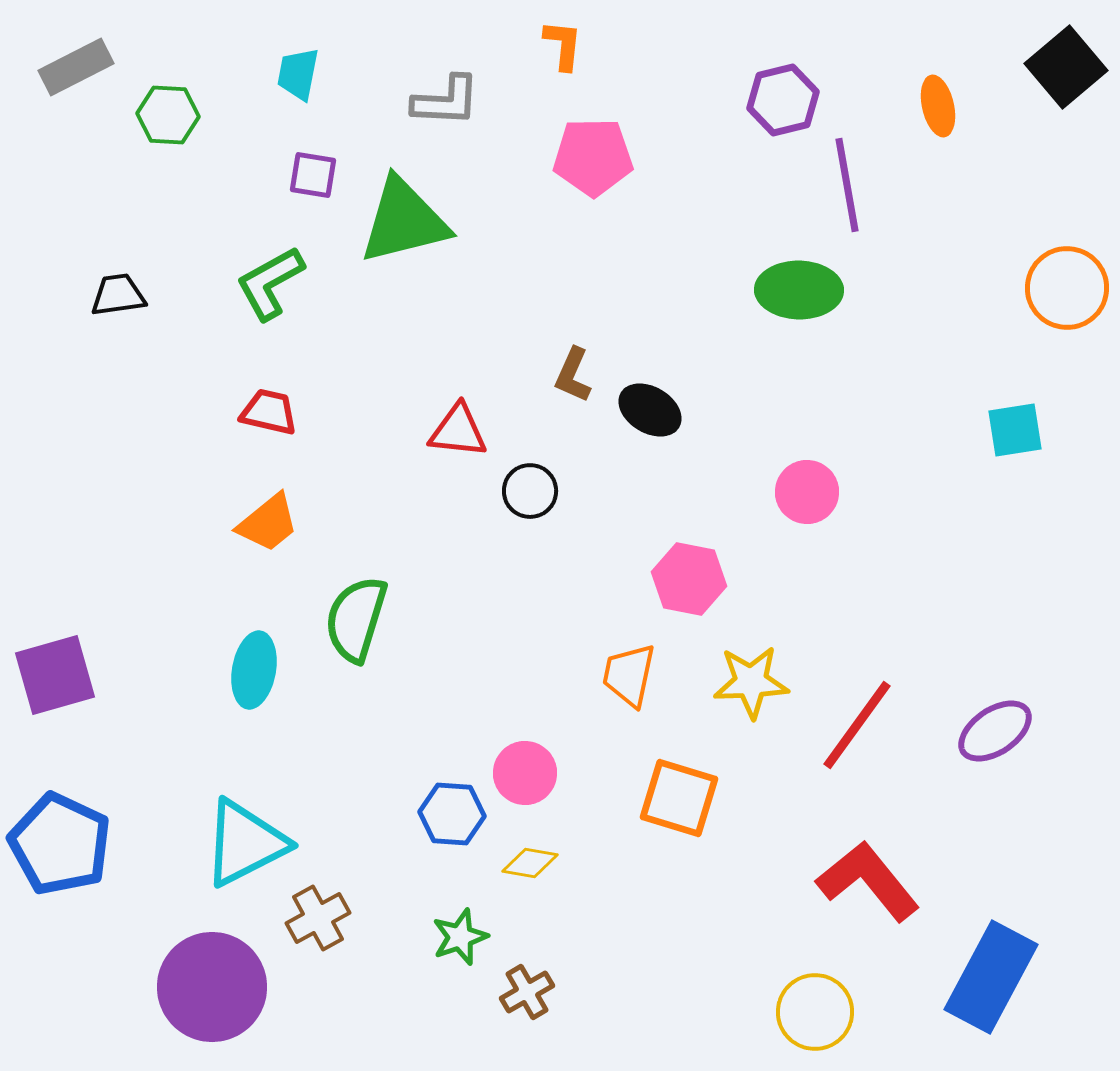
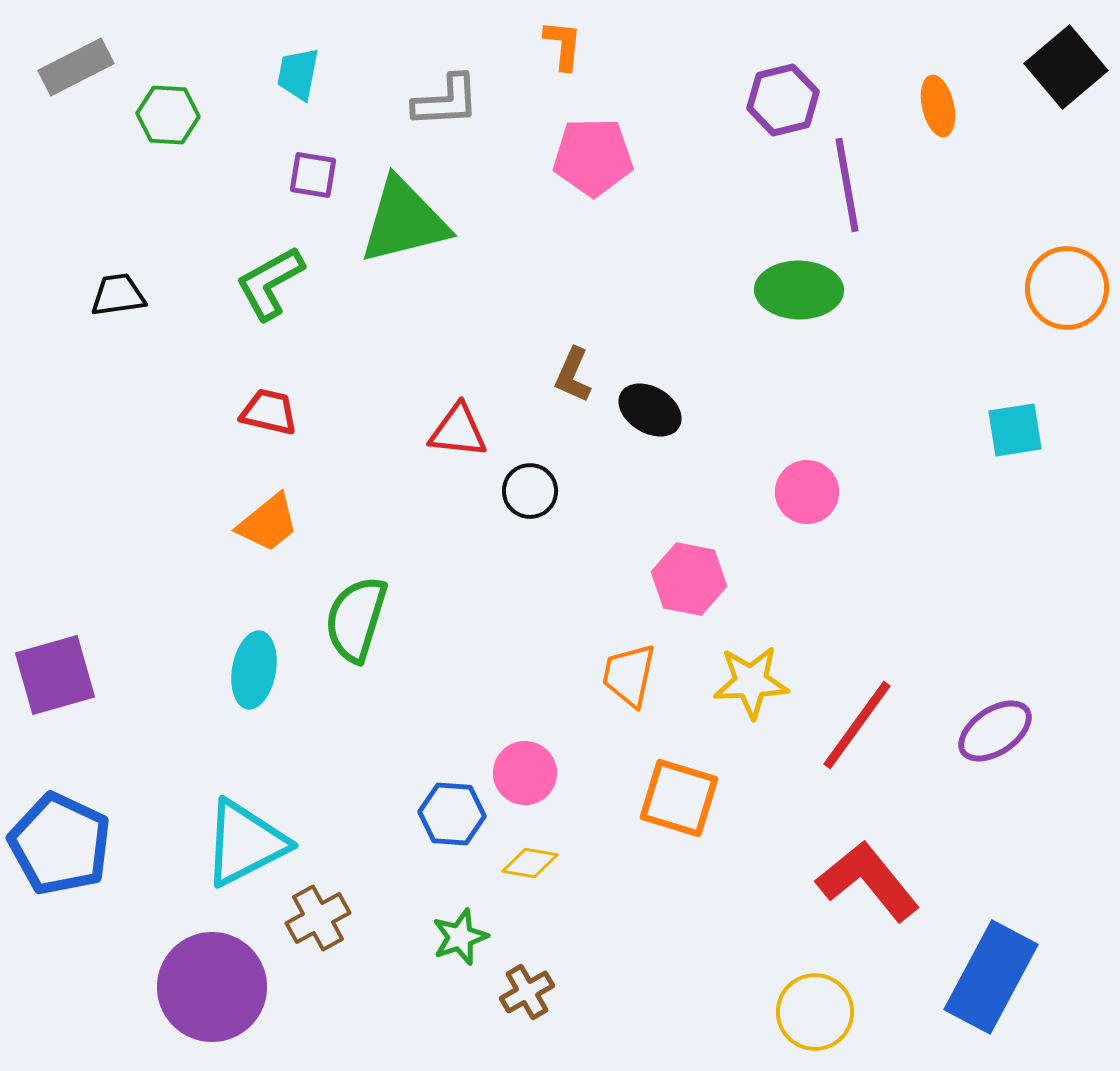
gray L-shape at (446, 101): rotated 6 degrees counterclockwise
